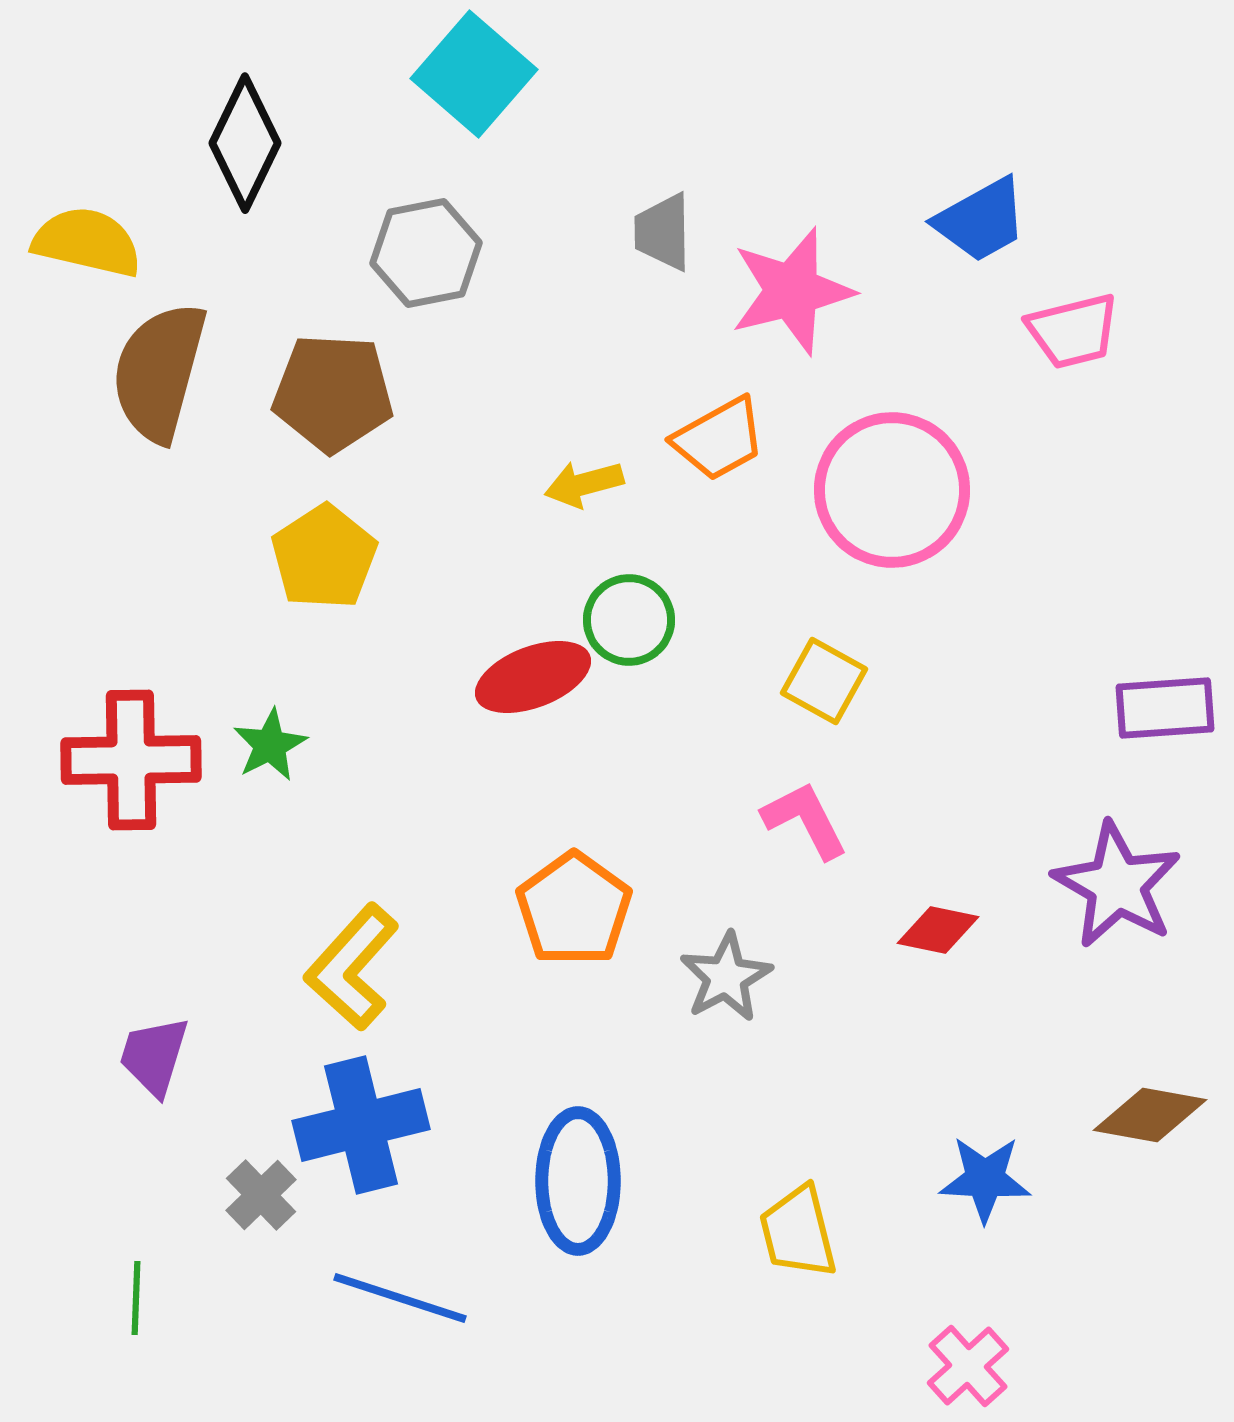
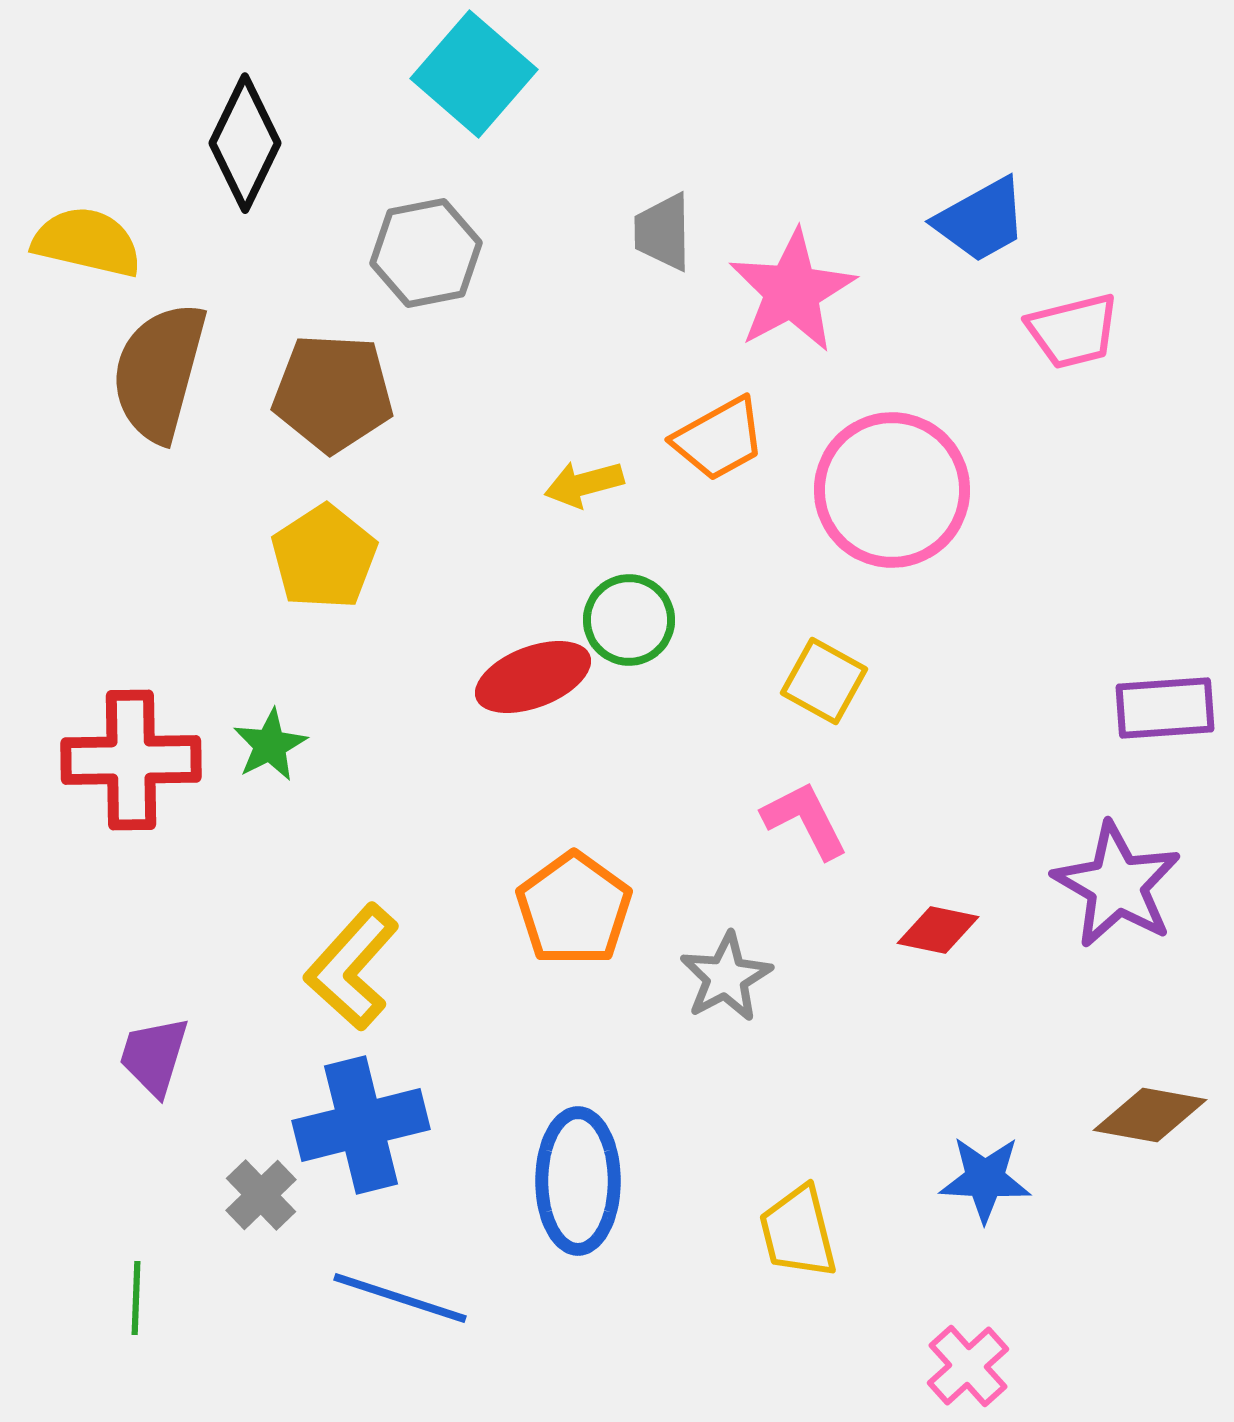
pink star: rotated 14 degrees counterclockwise
